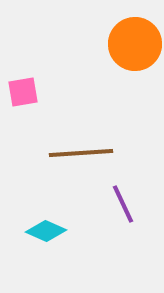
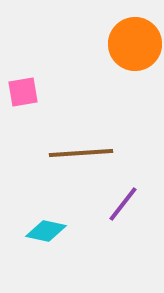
purple line: rotated 63 degrees clockwise
cyan diamond: rotated 12 degrees counterclockwise
